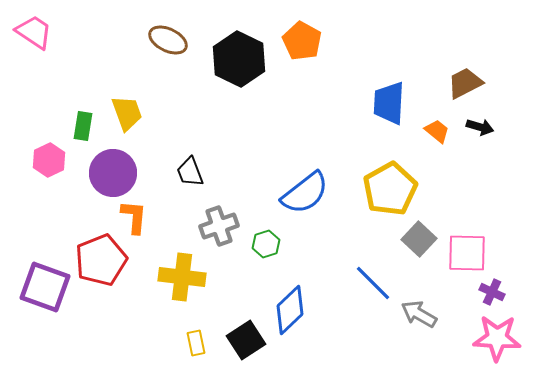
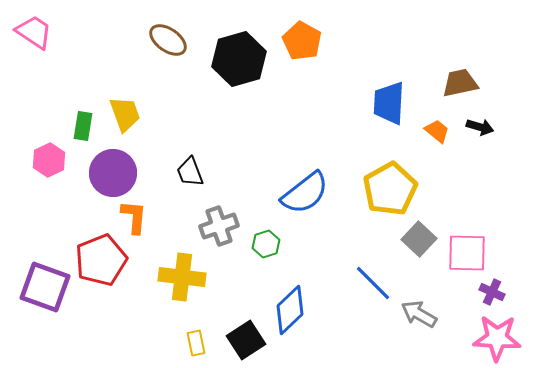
brown ellipse: rotated 9 degrees clockwise
black hexagon: rotated 18 degrees clockwise
brown trapezoid: moved 5 px left; rotated 15 degrees clockwise
yellow trapezoid: moved 2 px left, 1 px down
